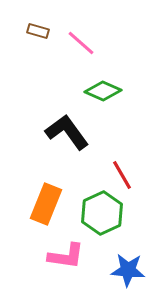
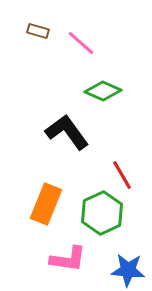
pink L-shape: moved 2 px right, 3 px down
